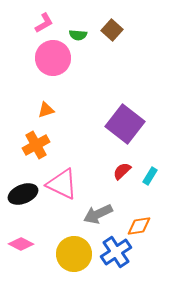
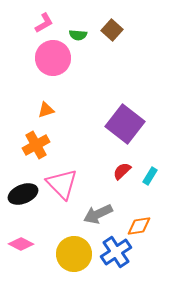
pink triangle: rotated 20 degrees clockwise
